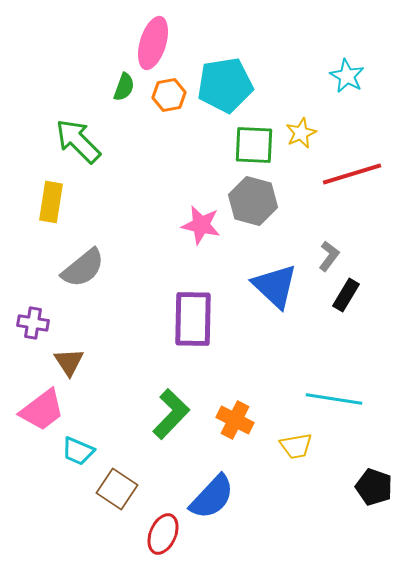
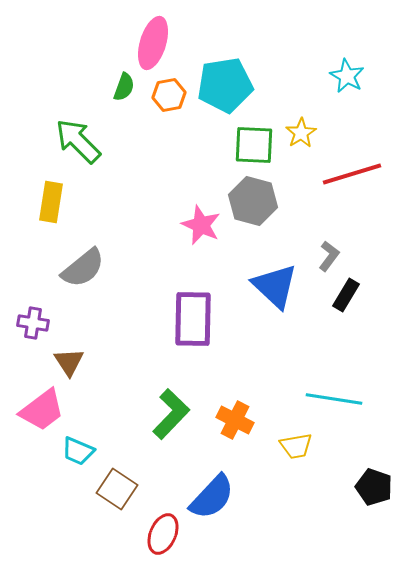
yellow star: rotated 8 degrees counterclockwise
pink star: rotated 12 degrees clockwise
